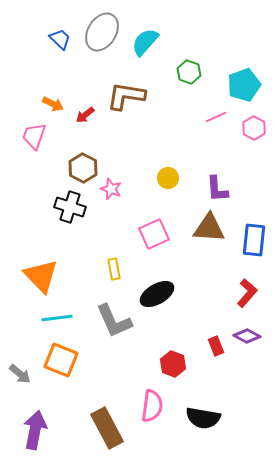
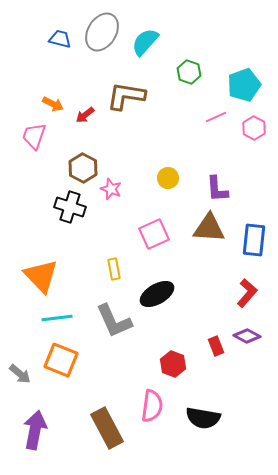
blue trapezoid: rotated 30 degrees counterclockwise
